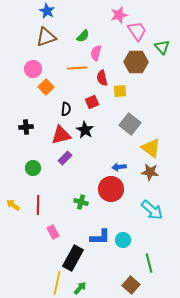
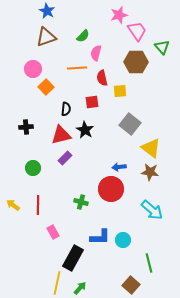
red square: rotated 16 degrees clockwise
